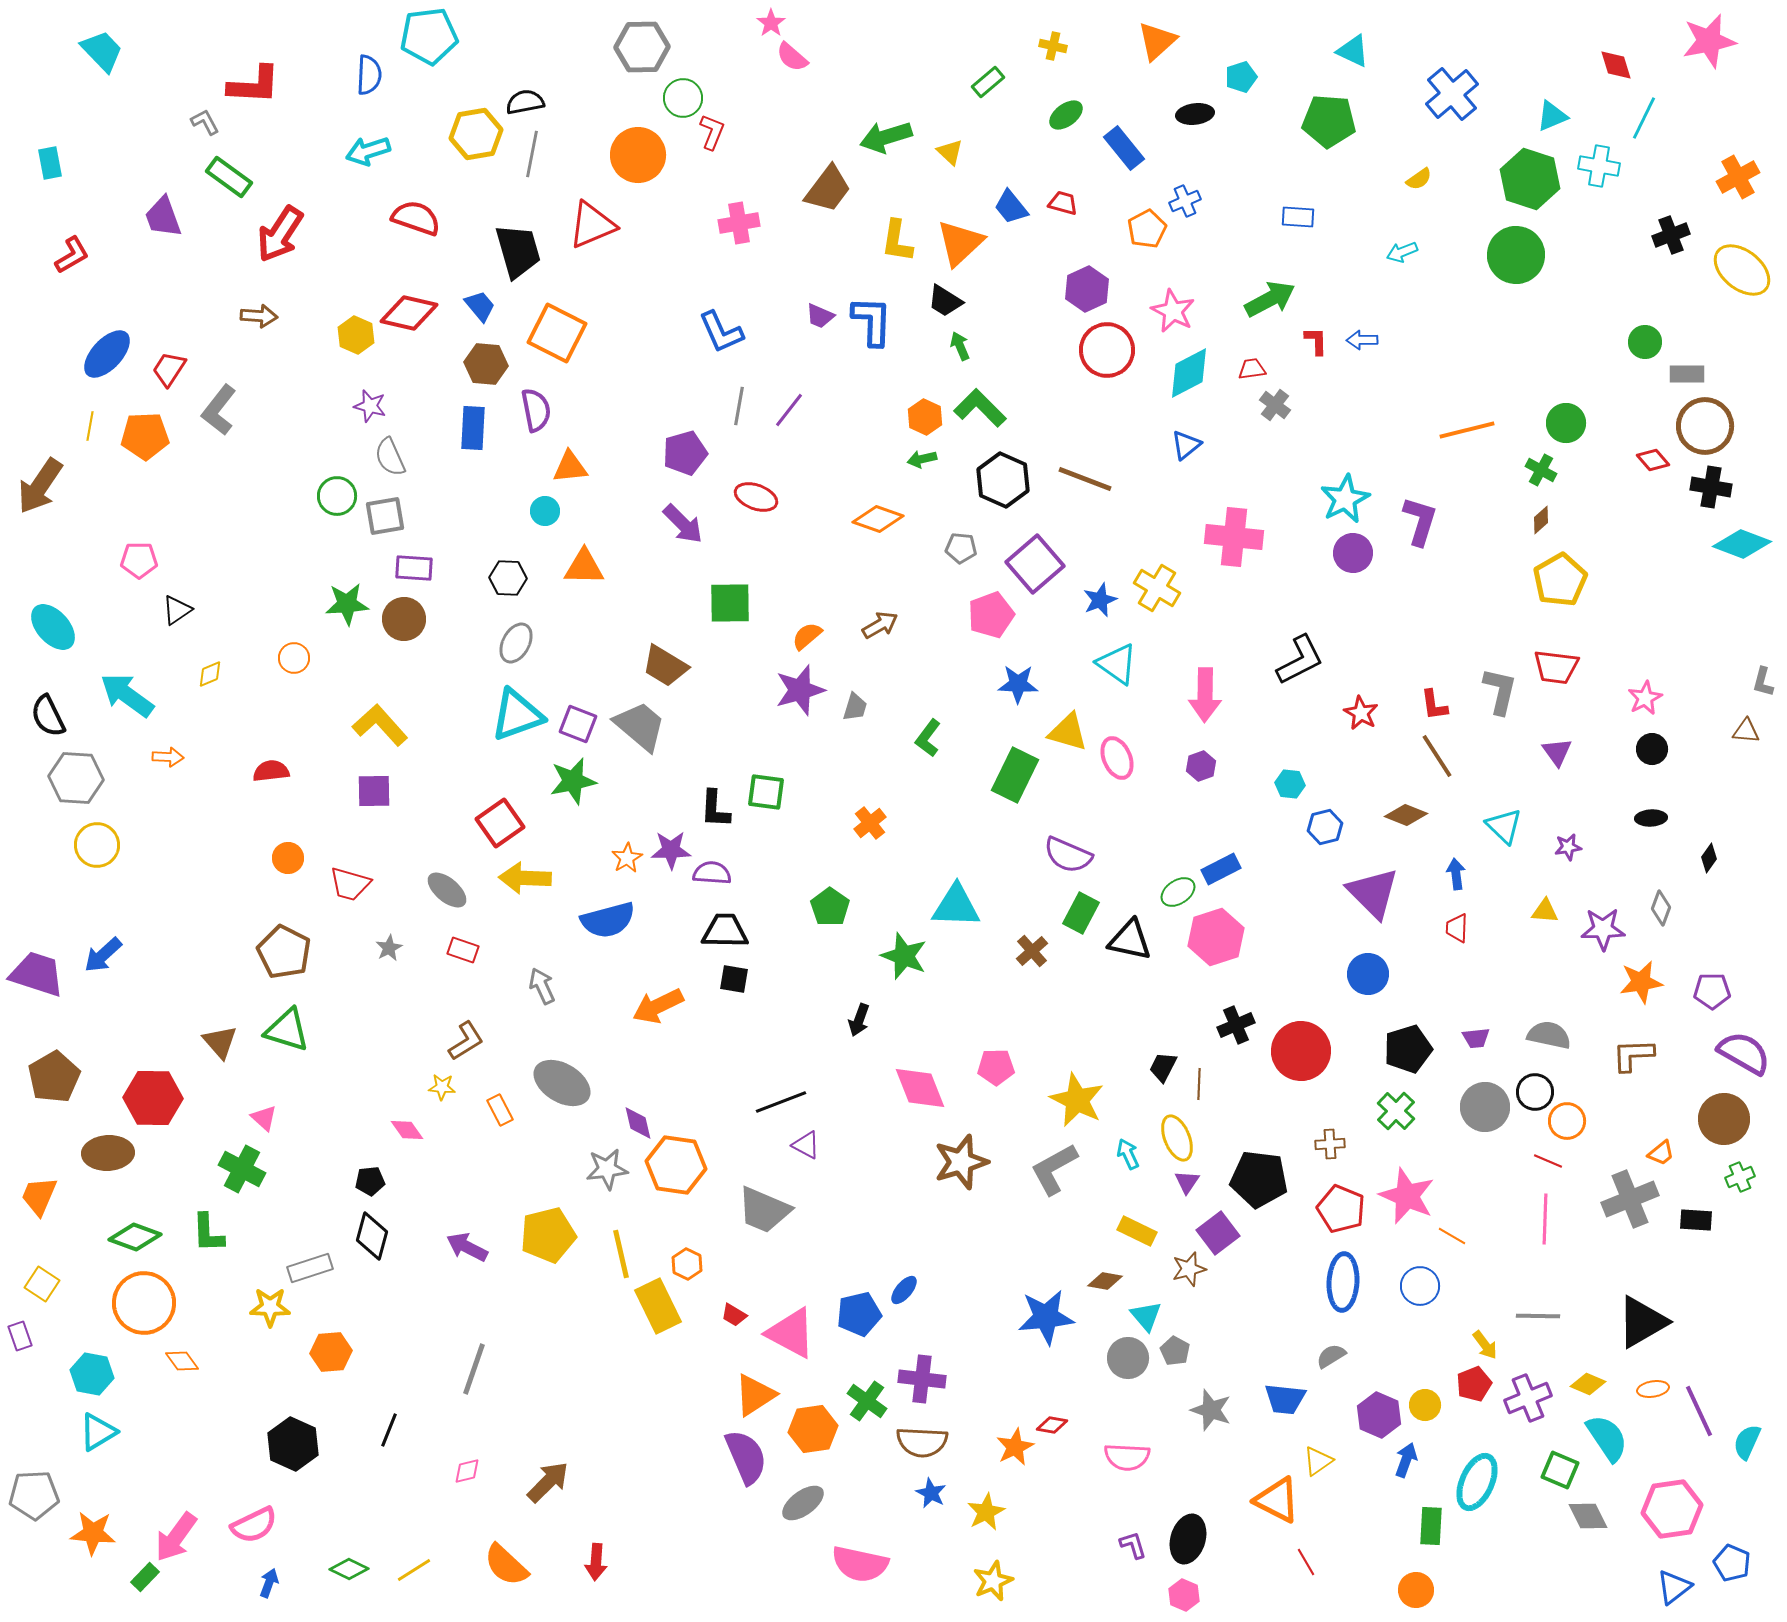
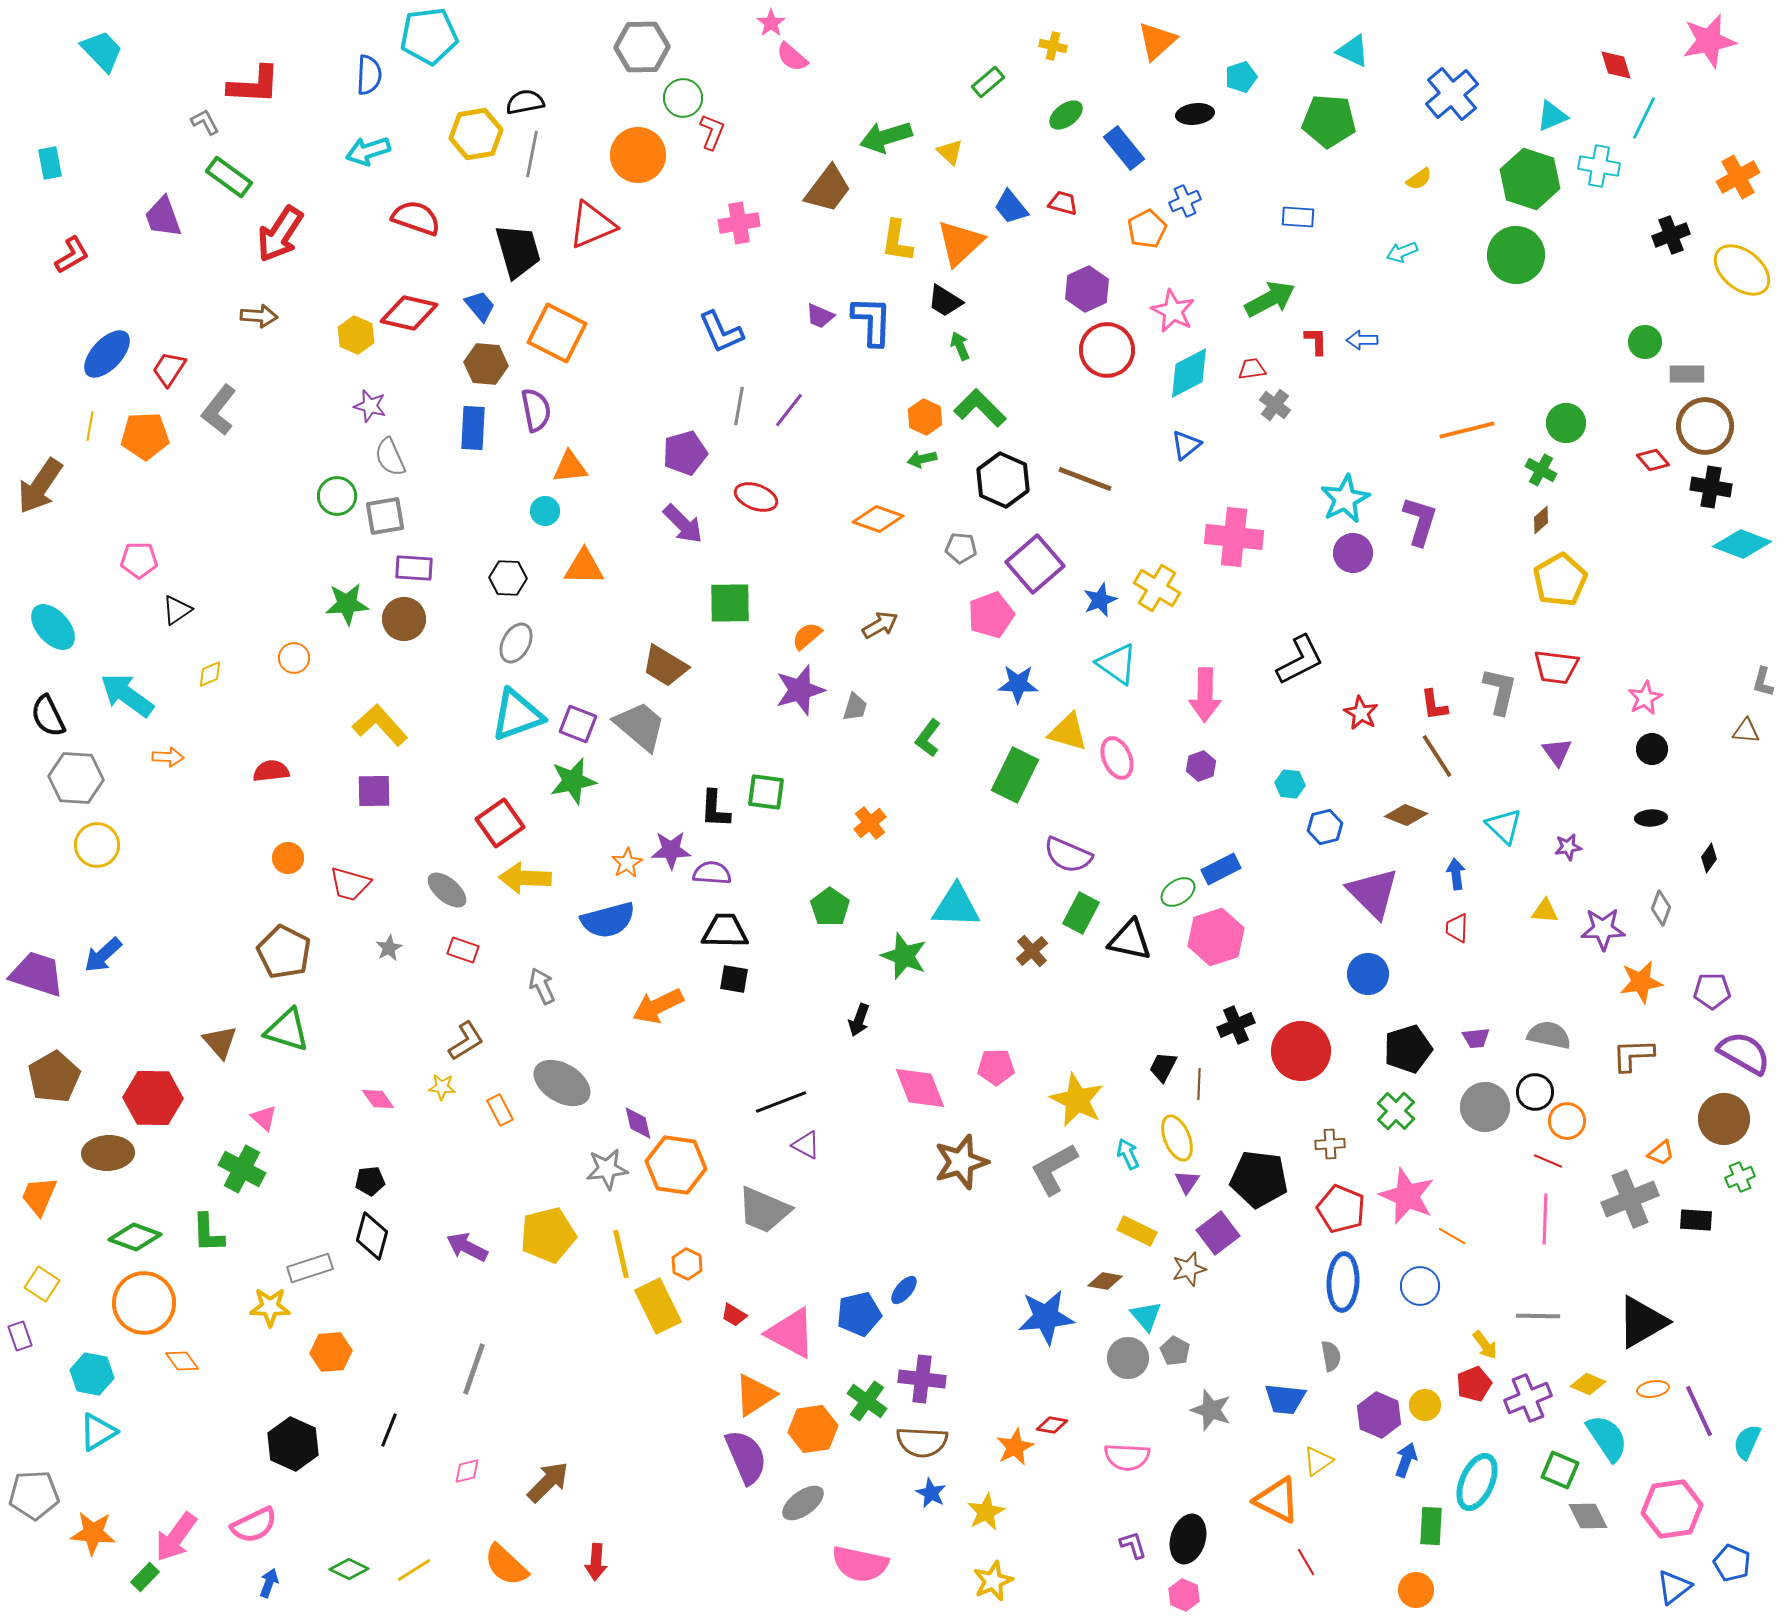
orange star at (627, 858): moved 5 px down
pink diamond at (407, 1130): moved 29 px left, 31 px up
gray semicircle at (1331, 1356): rotated 112 degrees clockwise
